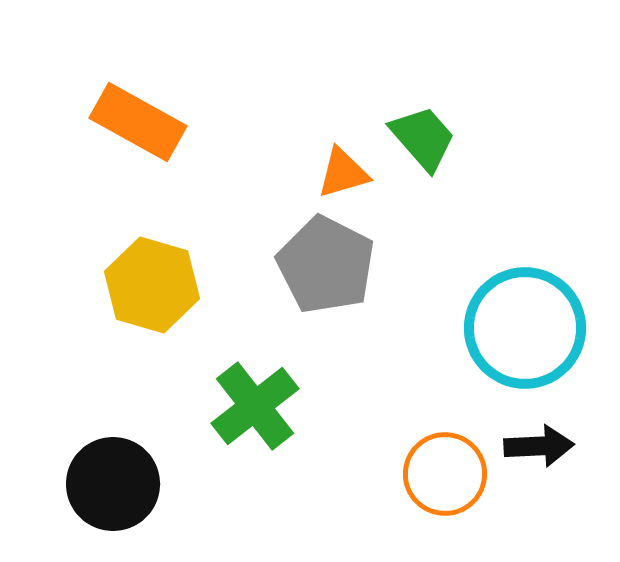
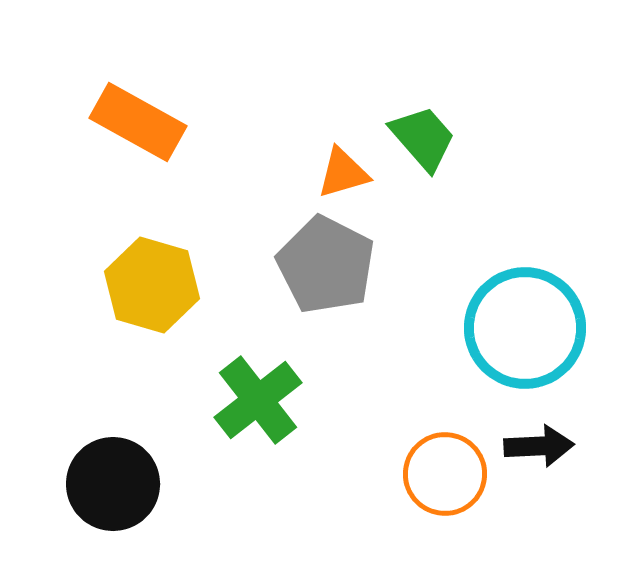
green cross: moved 3 px right, 6 px up
